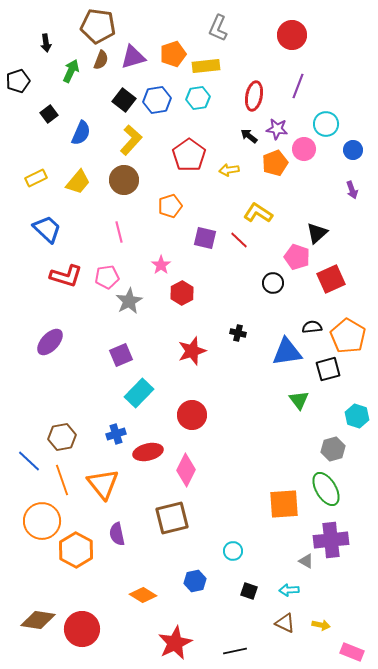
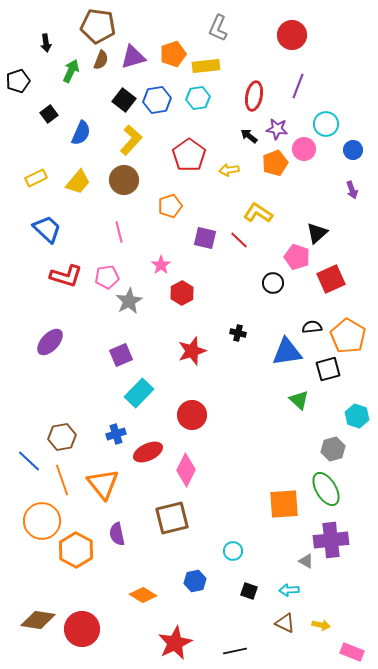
green triangle at (299, 400): rotated 10 degrees counterclockwise
red ellipse at (148, 452): rotated 12 degrees counterclockwise
